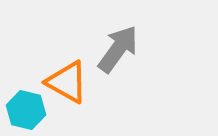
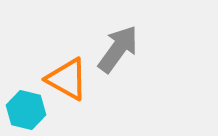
orange triangle: moved 3 px up
